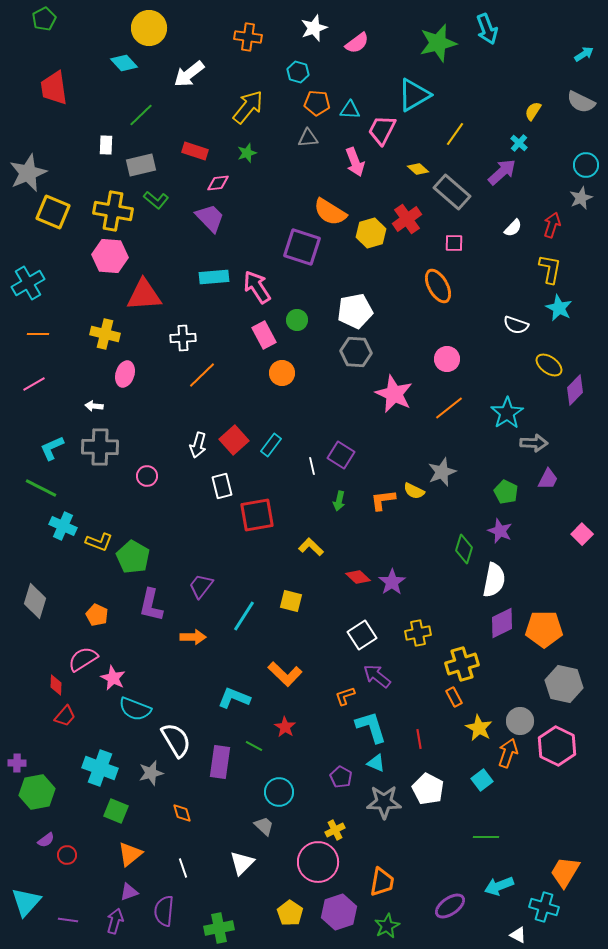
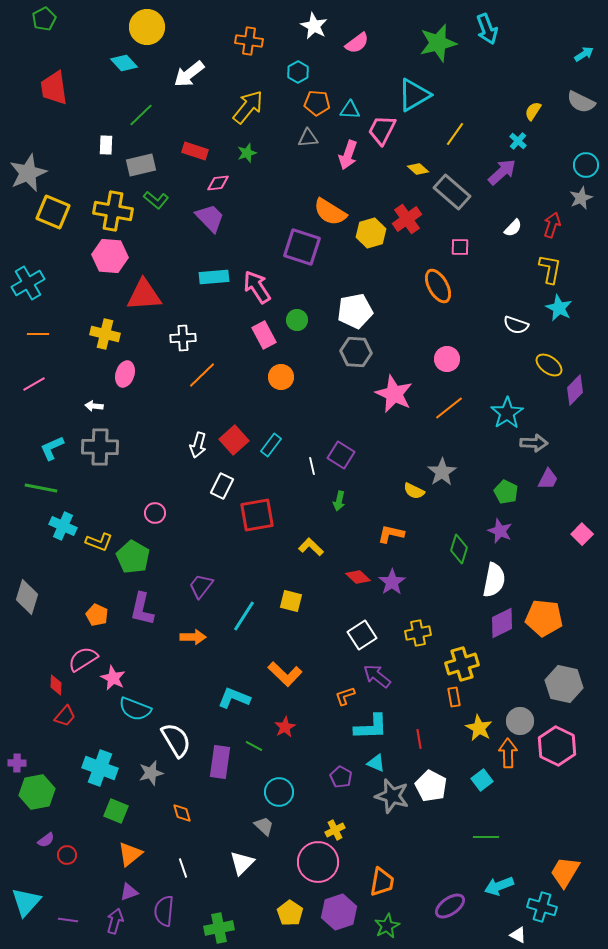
yellow circle at (149, 28): moved 2 px left, 1 px up
white star at (314, 28): moved 2 px up; rotated 24 degrees counterclockwise
orange cross at (248, 37): moved 1 px right, 4 px down
cyan hexagon at (298, 72): rotated 15 degrees clockwise
cyan cross at (519, 143): moved 1 px left, 2 px up
pink arrow at (355, 162): moved 7 px left, 7 px up; rotated 40 degrees clockwise
pink square at (454, 243): moved 6 px right, 4 px down
orange circle at (282, 373): moved 1 px left, 4 px down
gray star at (442, 472): rotated 12 degrees counterclockwise
pink circle at (147, 476): moved 8 px right, 37 px down
white rectangle at (222, 486): rotated 40 degrees clockwise
green line at (41, 488): rotated 16 degrees counterclockwise
orange L-shape at (383, 500): moved 8 px right, 34 px down; rotated 20 degrees clockwise
green diamond at (464, 549): moved 5 px left
gray diamond at (35, 601): moved 8 px left, 4 px up
purple L-shape at (151, 605): moved 9 px left, 4 px down
orange pentagon at (544, 629): moved 11 px up; rotated 6 degrees clockwise
orange rectangle at (454, 697): rotated 18 degrees clockwise
red star at (285, 727): rotated 10 degrees clockwise
cyan L-shape at (371, 727): rotated 105 degrees clockwise
orange arrow at (508, 753): rotated 20 degrees counterclockwise
white pentagon at (428, 789): moved 3 px right, 3 px up
gray star at (384, 802): moved 8 px right, 6 px up; rotated 16 degrees clockwise
cyan cross at (544, 907): moved 2 px left
